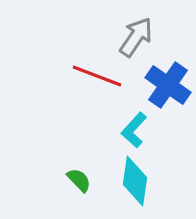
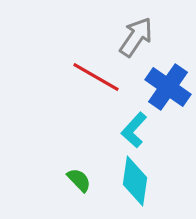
red line: moved 1 px left, 1 px down; rotated 9 degrees clockwise
blue cross: moved 2 px down
